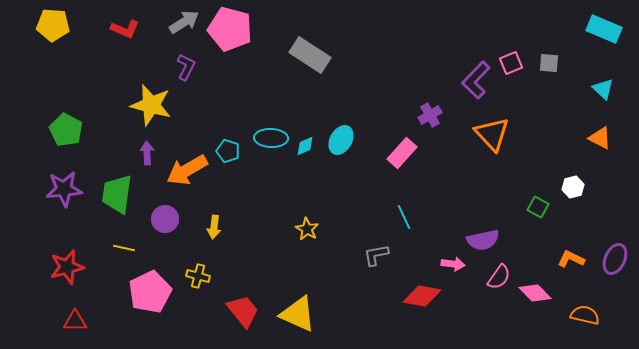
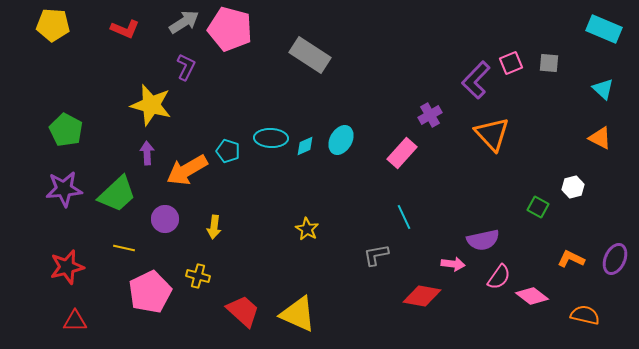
green trapezoid at (117, 194): rotated 141 degrees counterclockwise
pink diamond at (535, 293): moved 3 px left, 3 px down; rotated 8 degrees counterclockwise
red trapezoid at (243, 311): rotated 9 degrees counterclockwise
